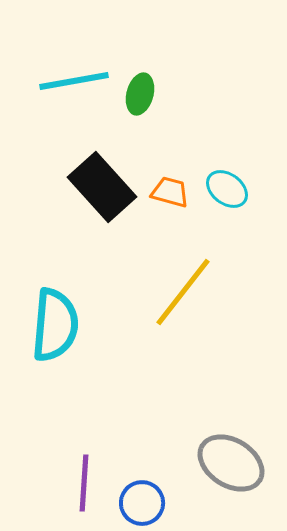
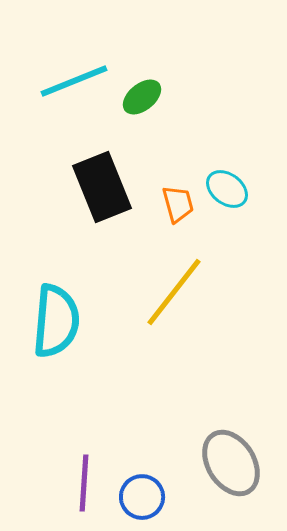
cyan line: rotated 12 degrees counterclockwise
green ellipse: moved 2 px right, 3 px down; rotated 36 degrees clockwise
black rectangle: rotated 20 degrees clockwise
orange trapezoid: moved 8 px right, 12 px down; rotated 60 degrees clockwise
yellow line: moved 9 px left
cyan semicircle: moved 1 px right, 4 px up
gray ellipse: rotated 26 degrees clockwise
blue circle: moved 6 px up
